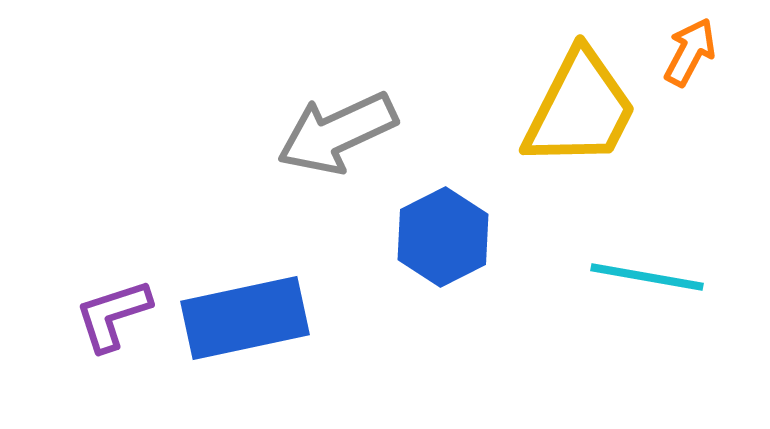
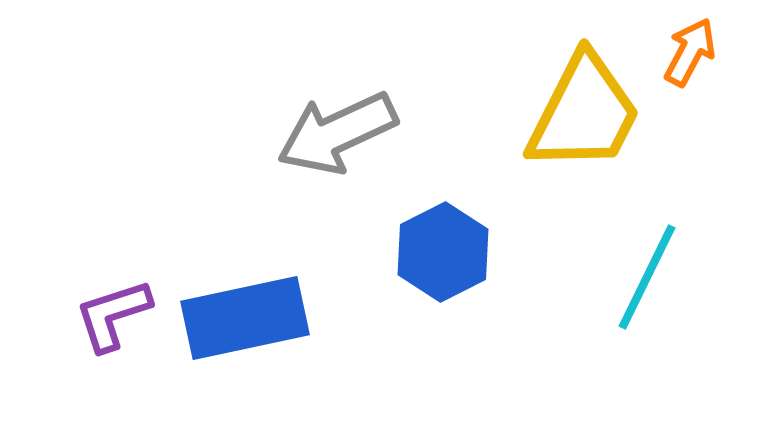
yellow trapezoid: moved 4 px right, 4 px down
blue hexagon: moved 15 px down
cyan line: rotated 74 degrees counterclockwise
